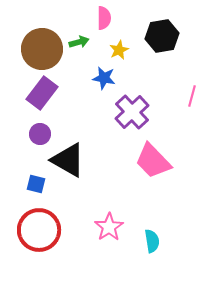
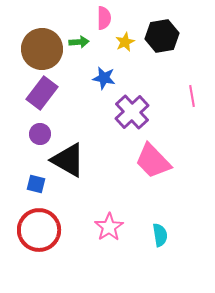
green arrow: rotated 12 degrees clockwise
yellow star: moved 6 px right, 8 px up
pink line: rotated 25 degrees counterclockwise
cyan semicircle: moved 8 px right, 6 px up
